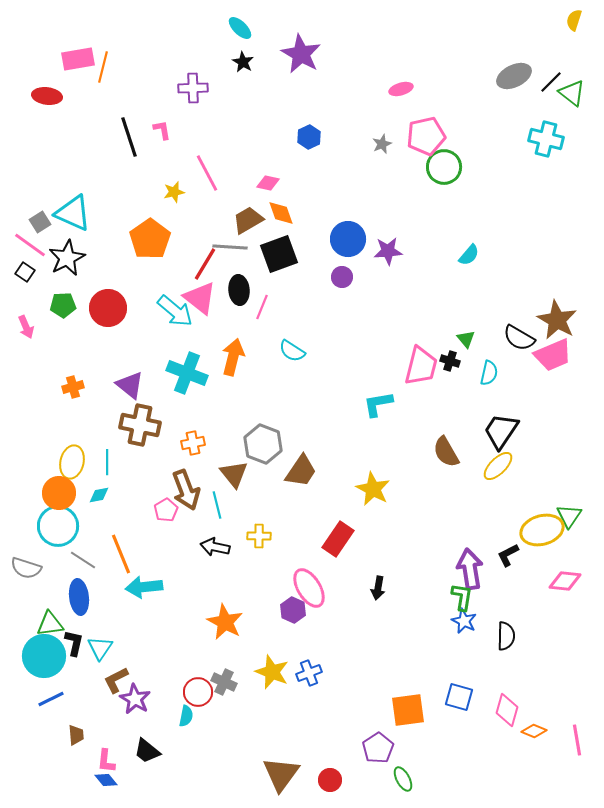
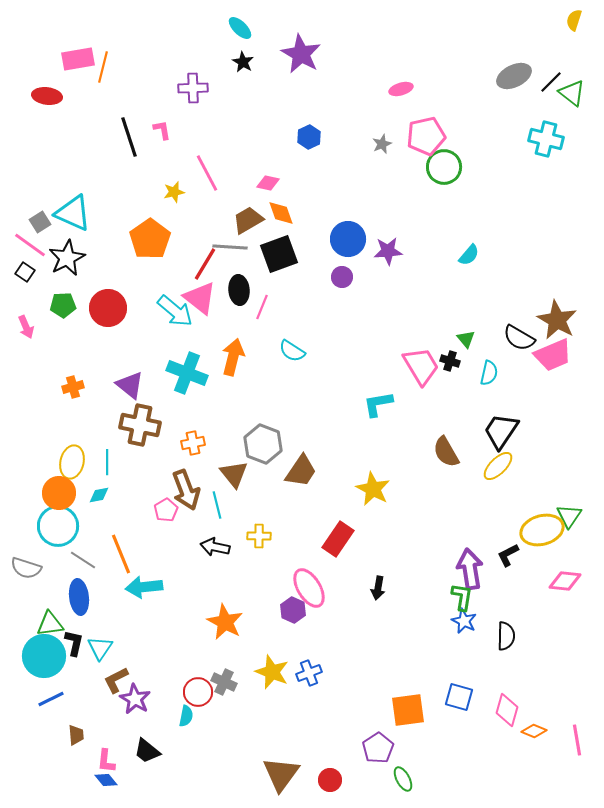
pink trapezoid at (421, 366): rotated 45 degrees counterclockwise
